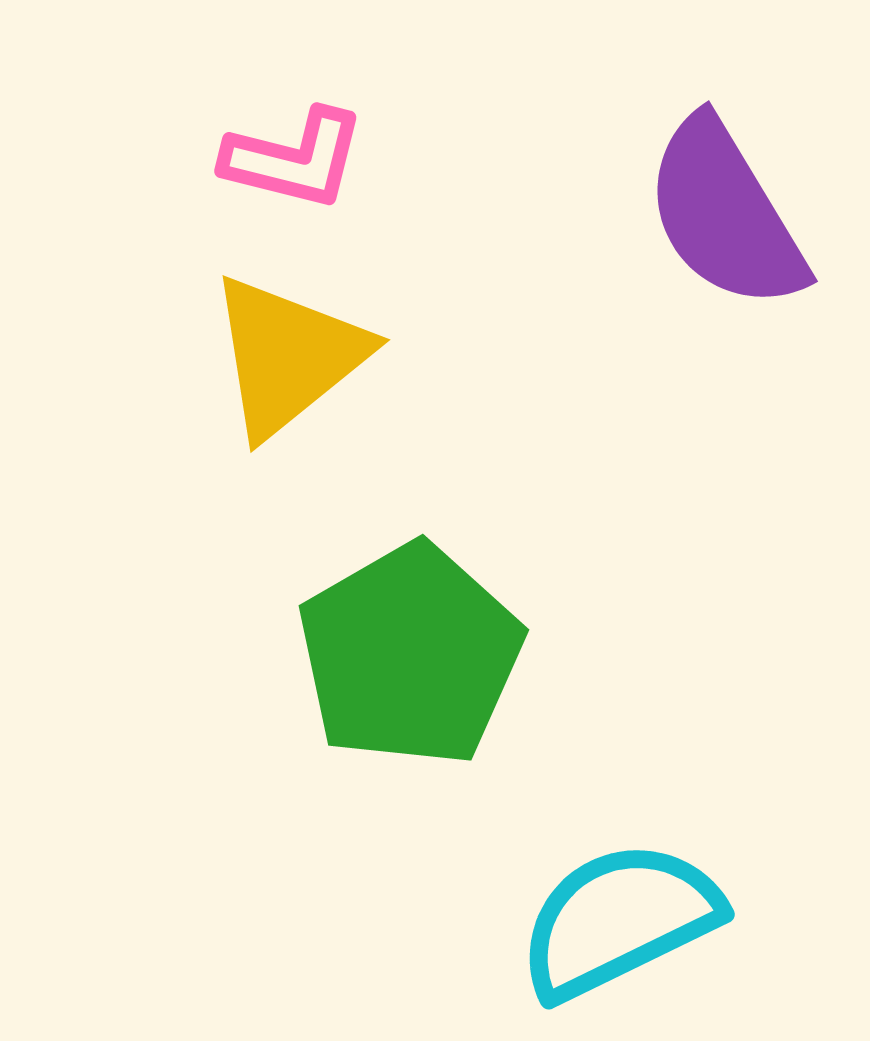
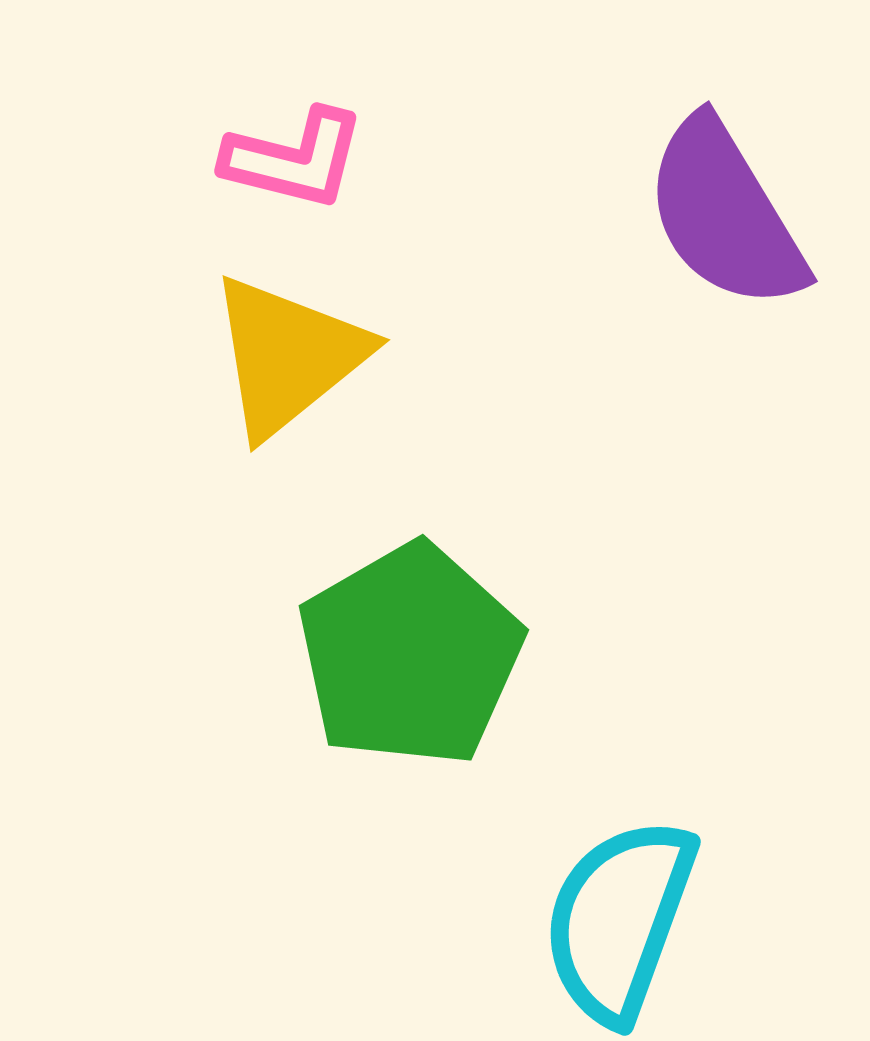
cyan semicircle: rotated 44 degrees counterclockwise
